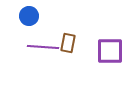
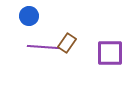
brown rectangle: moved 1 px left; rotated 24 degrees clockwise
purple square: moved 2 px down
